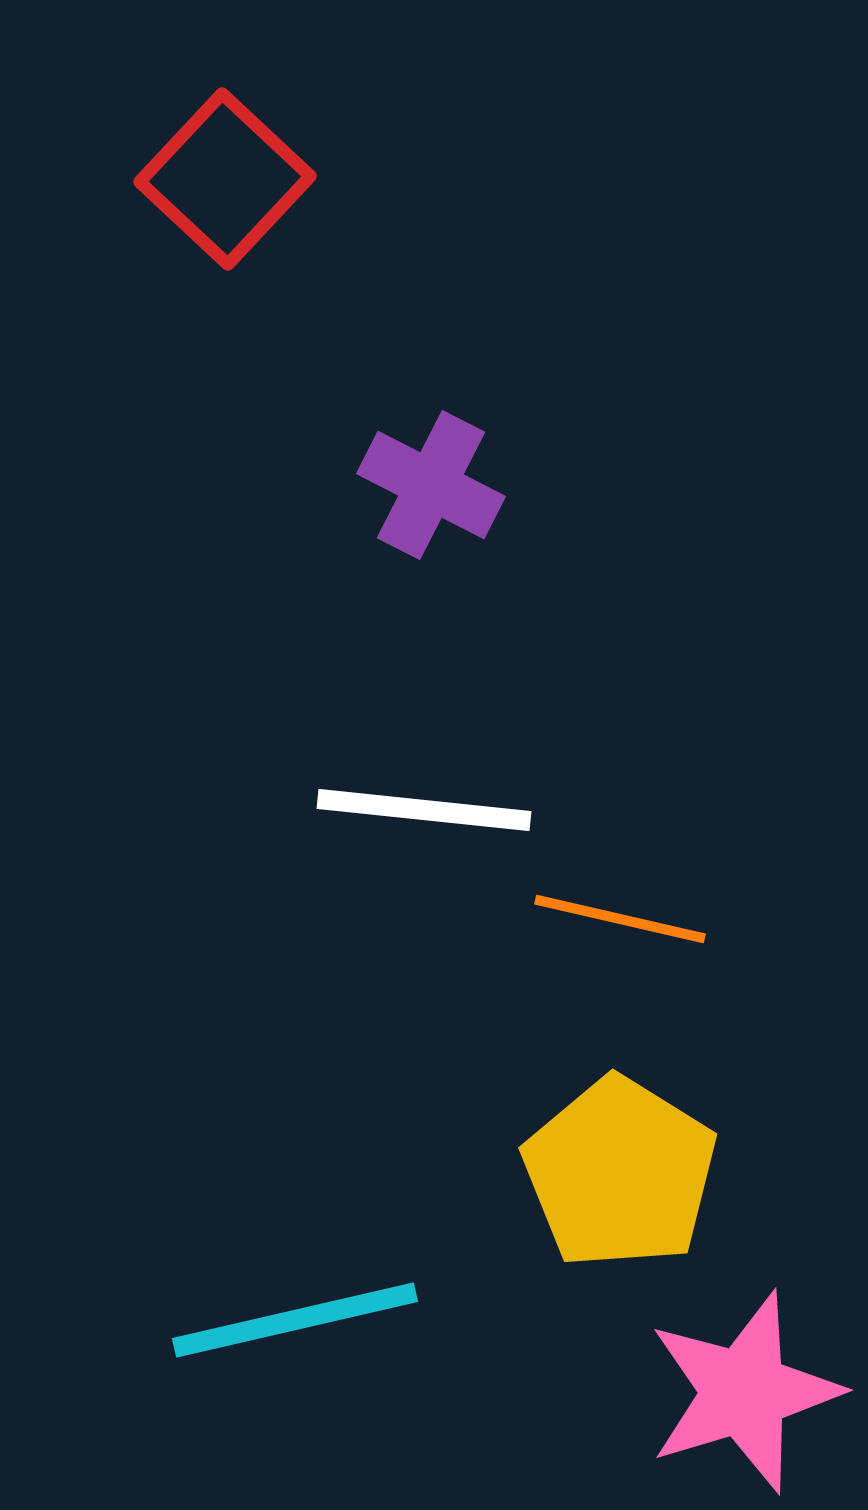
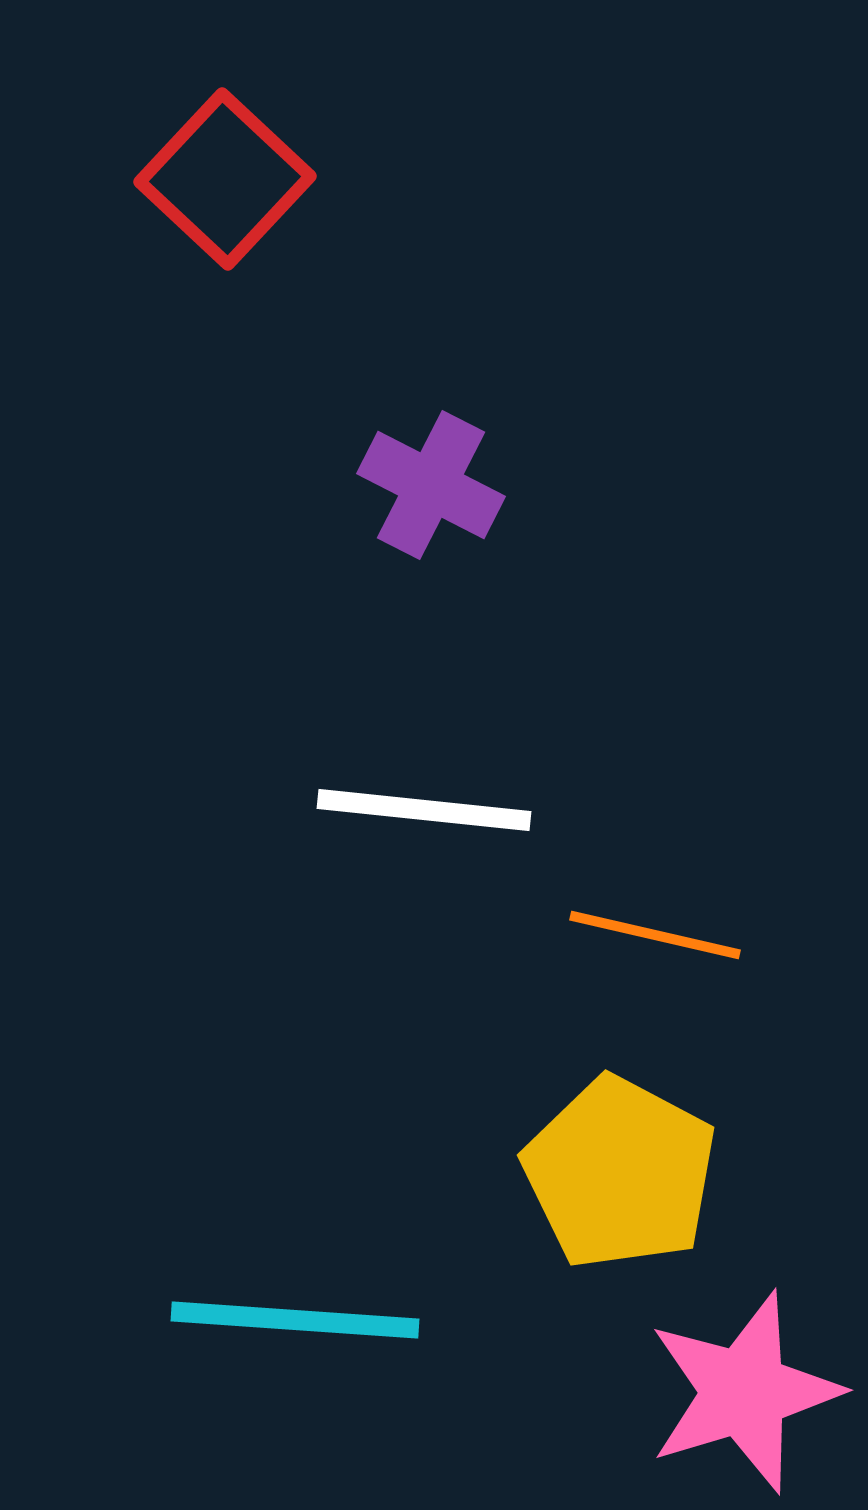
orange line: moved 35 px right, 16 px down
yellow pentagon: rotated 4 degrees counterclockwise
cyan line: rotated 17 degrees clockwise
